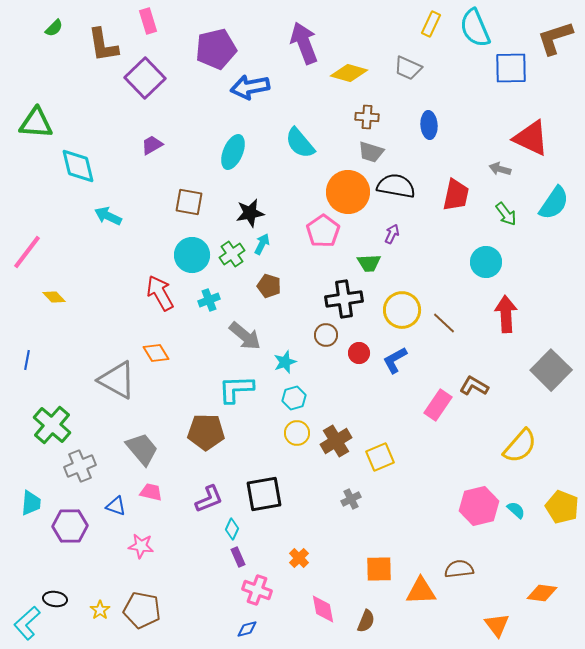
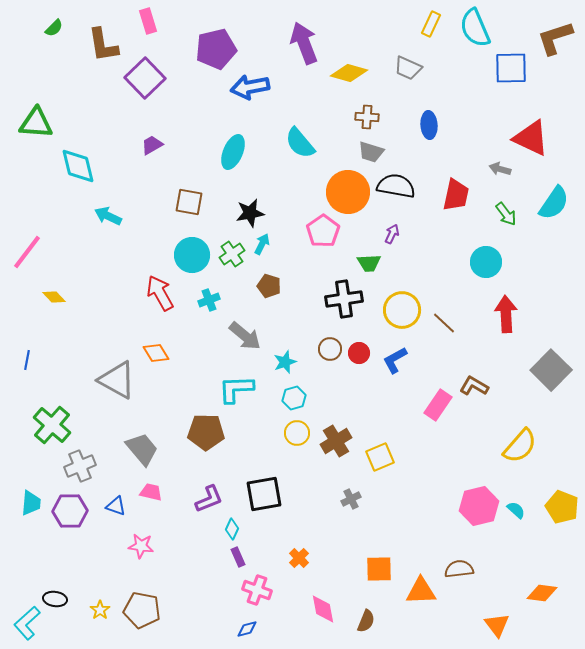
brown circle at (326, 335): moved 4 px right, 14 px down
purple hexagon at (70, 526): moved 15 px up
